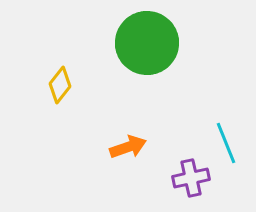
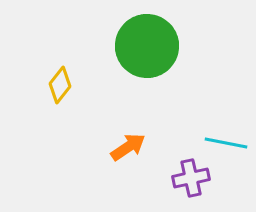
green circle: moved 3 px down
cyan line: rotated 57 degrees counterclockwise
orange arrow: rotated 15 degrees counterclockwise
